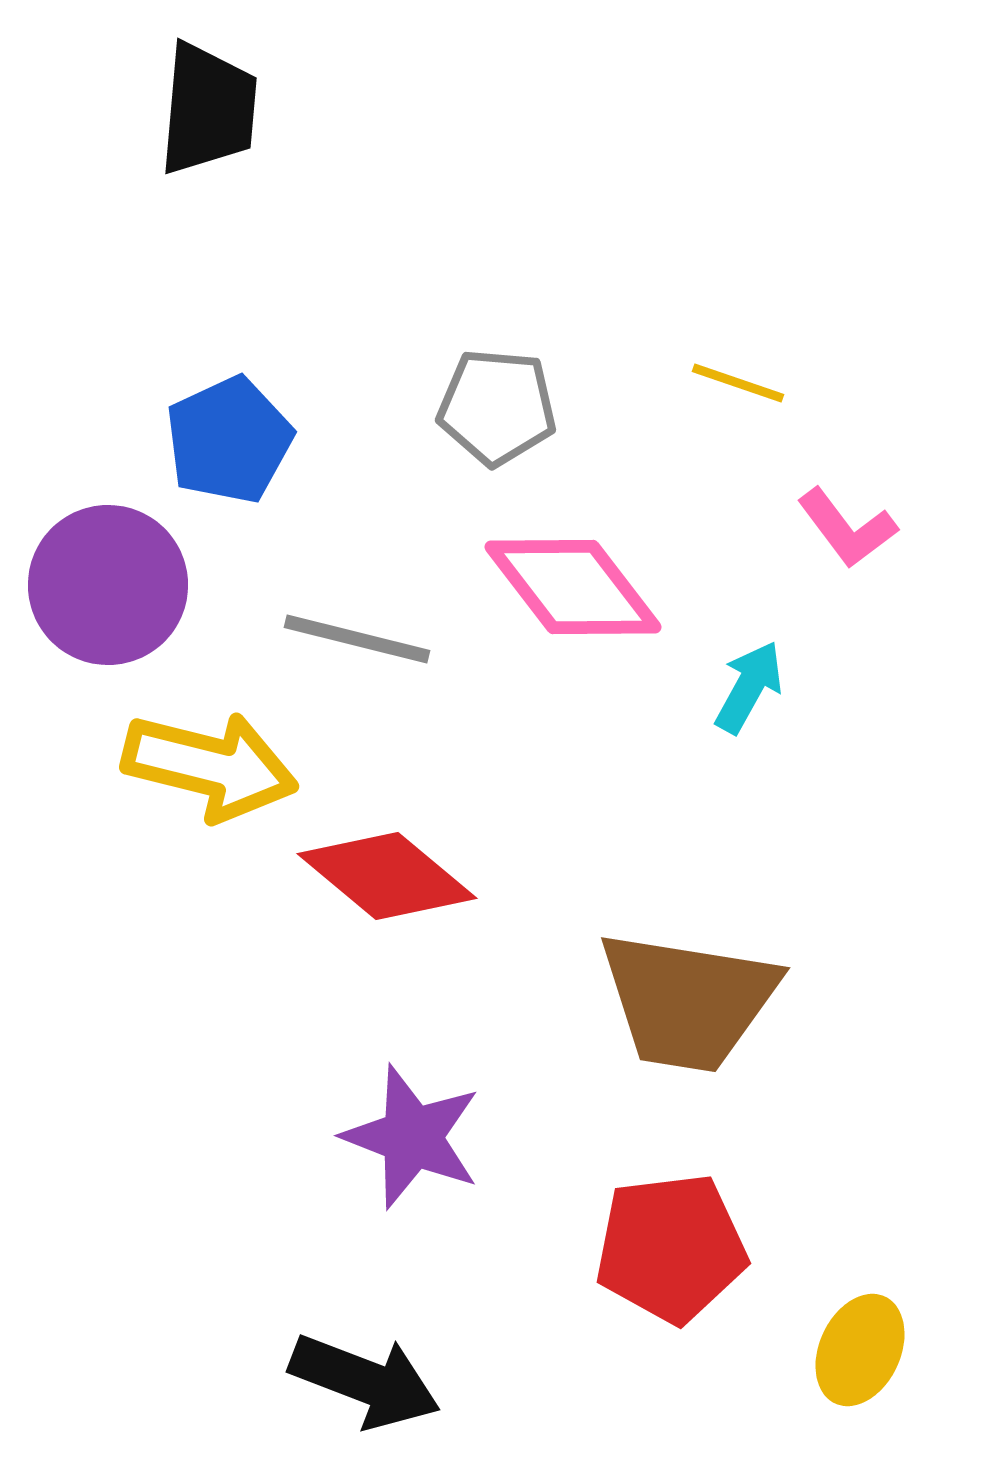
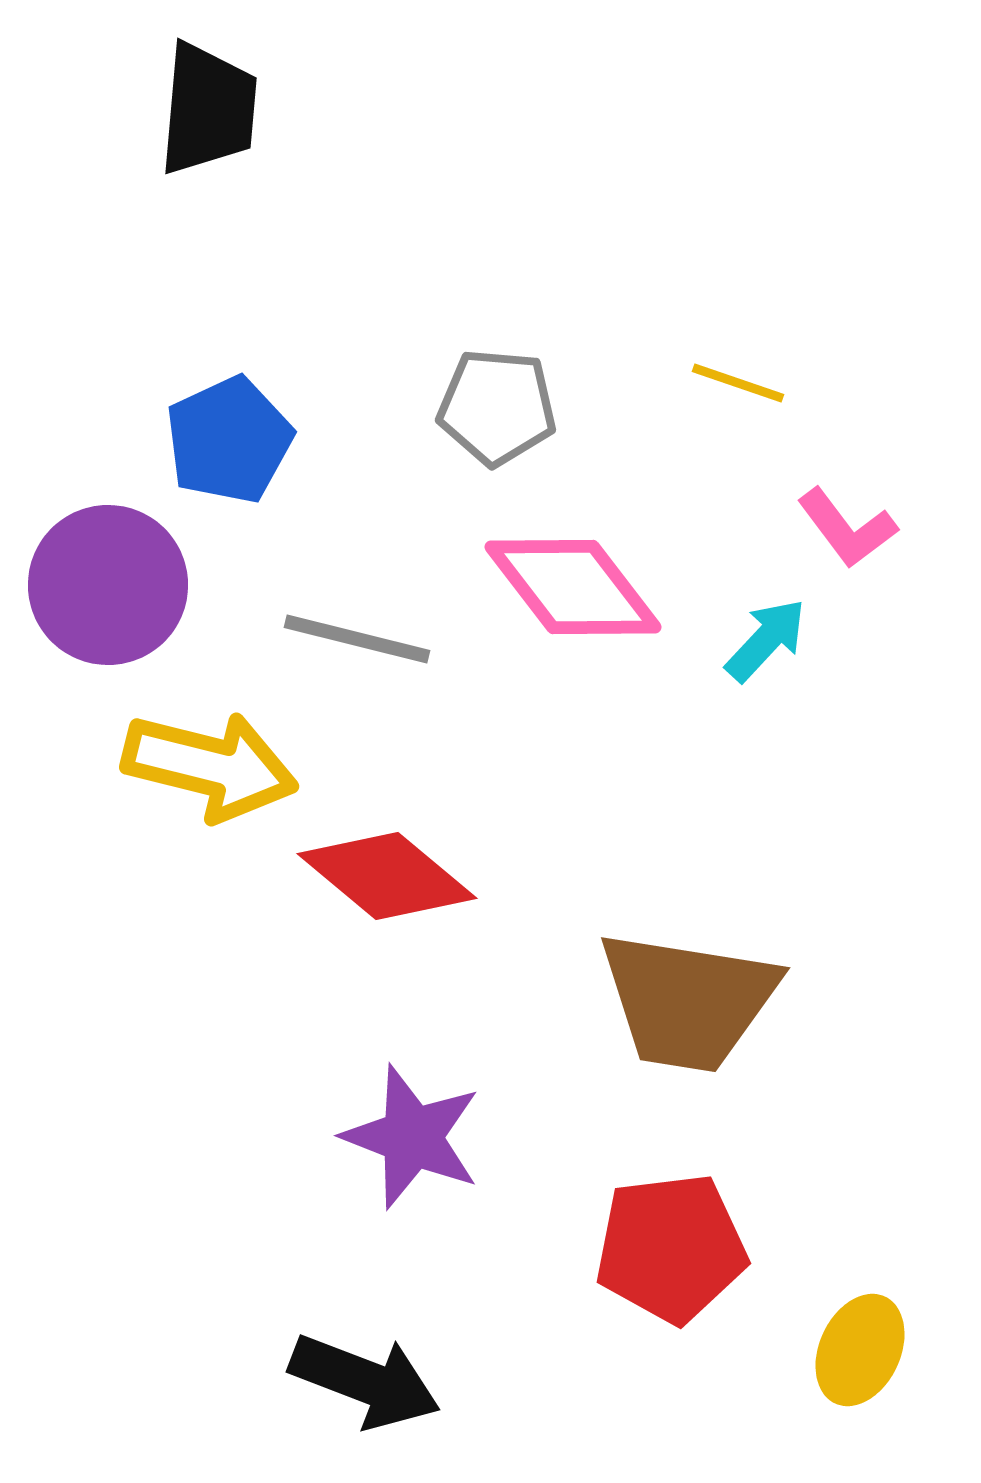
cyan arrow: moved 17 px right, 47 px up; rotated 14 degrees clockwise
